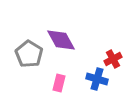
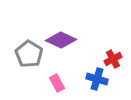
purple diamond: rotated 36 degrees counterclockwise
pink rectangle: moved 2 px left; rotated 42 degrees counterclockwise
